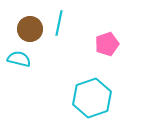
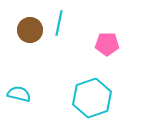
brown circle: moved 1 px down
pink pentagon: rotated 20 degrees clockwise
cyan semicircle: moved 35 px down
